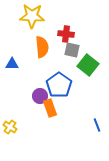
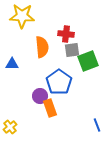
yellow star: moved 10 px left
gray square: rotated 21 degrees counterclockwise
green square: moved 4 px up; rotated 30 degrees clockwise
blue pentagon: moved 3 px up
yellow cross: rotated 16 degrees clockwise
